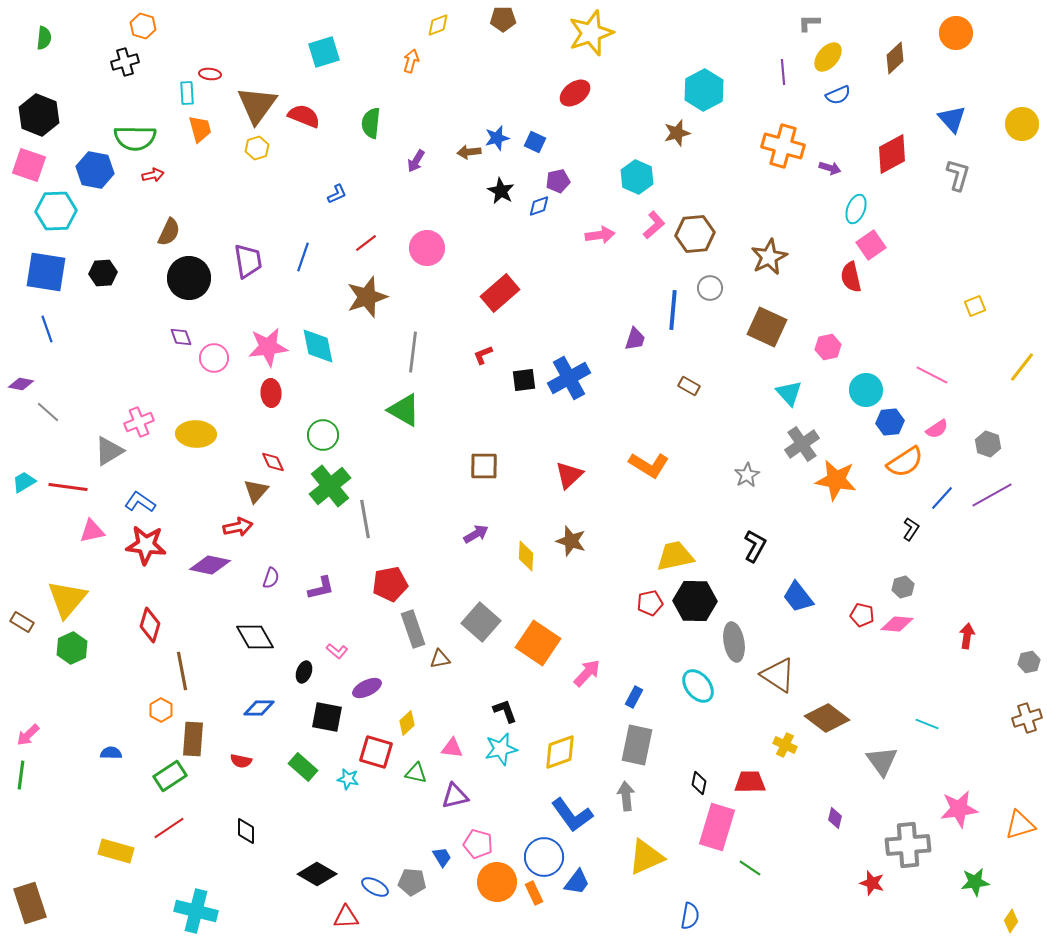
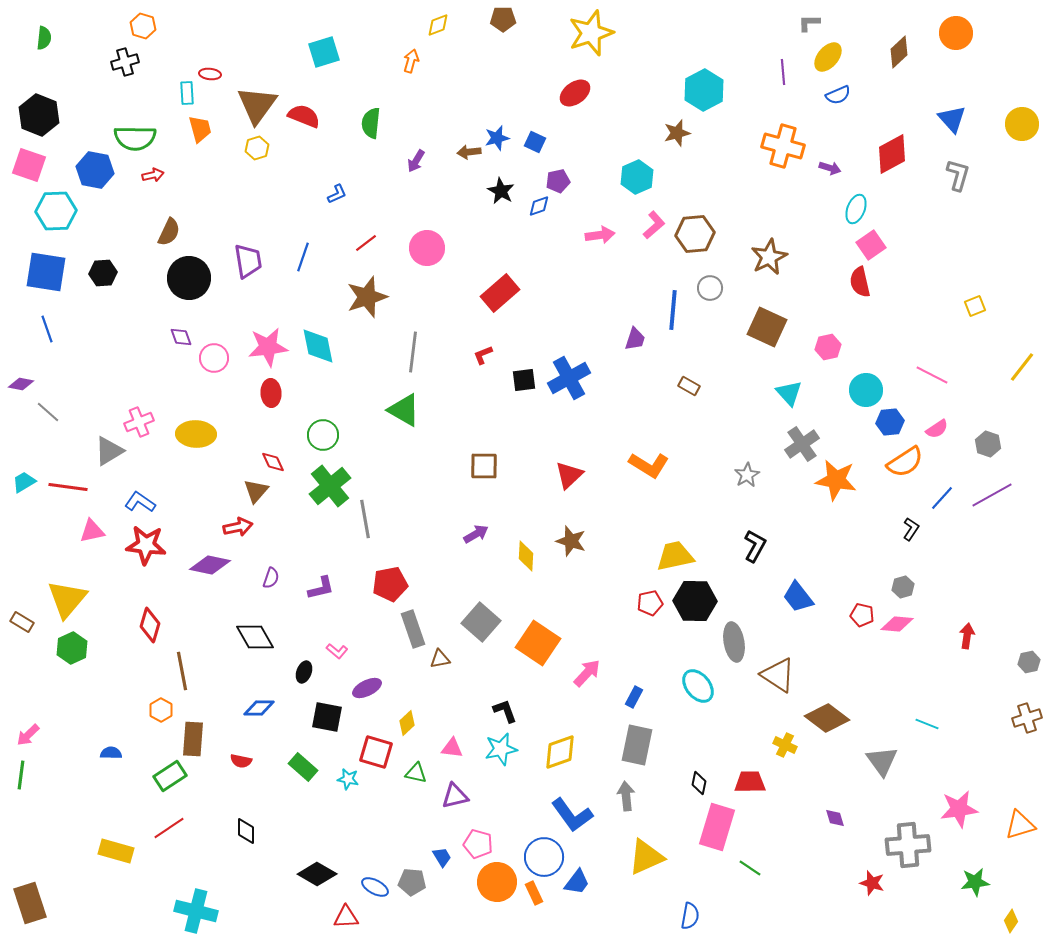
brown diamond at (895, 58): moved 4 px right, 6 px up
cyan hexagon at (637, 177): rotated 12 degrees clockwise
red semicircle at (851, 277): moved 9 px right, 5 px down
purple diamond at (835, 818): rotated 30 degrees counterclockwise
